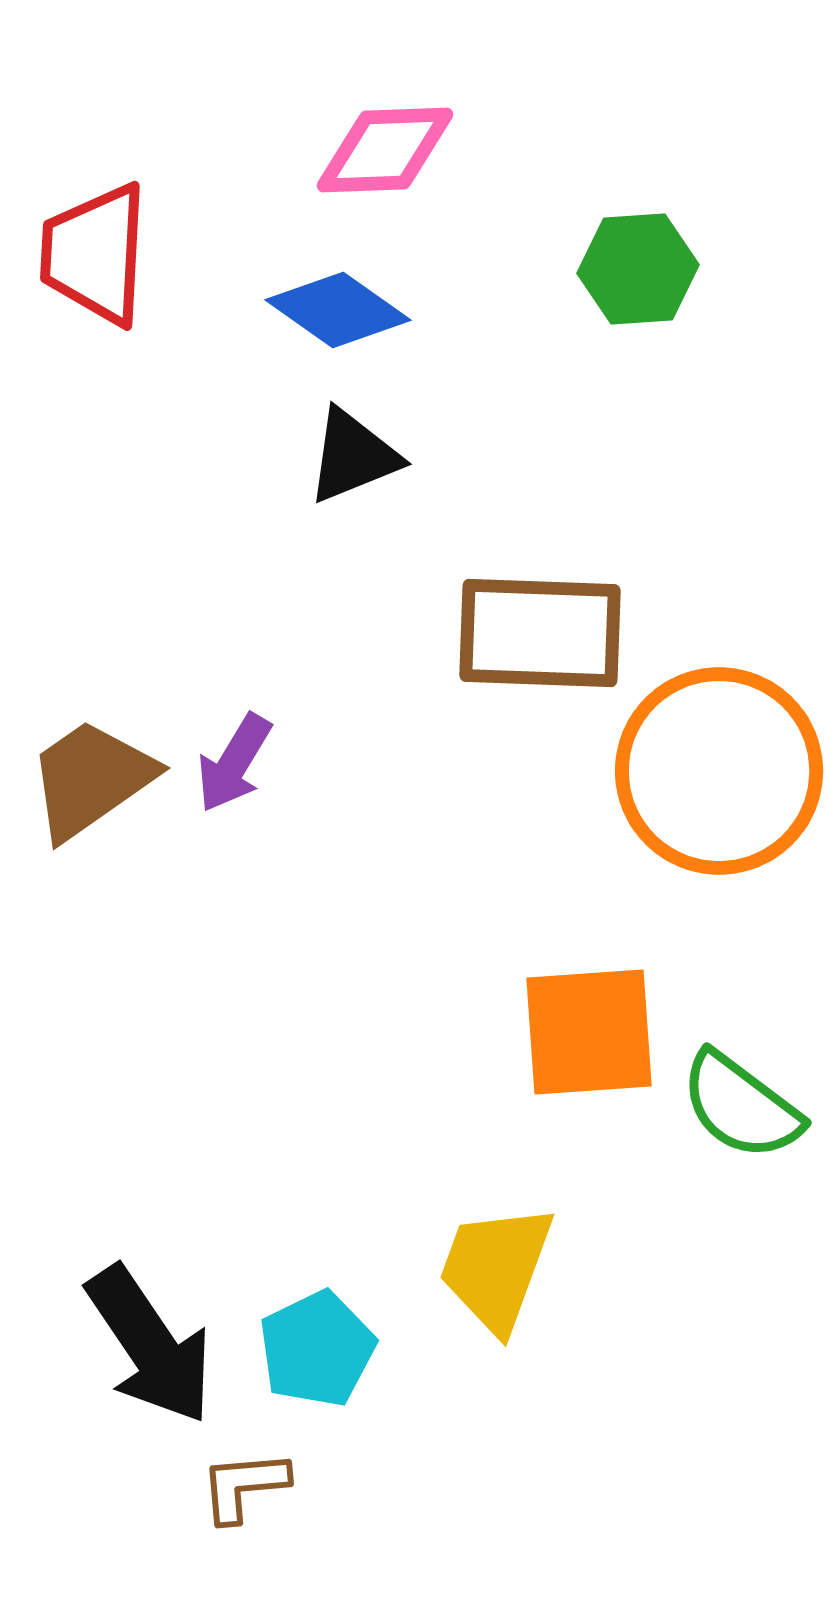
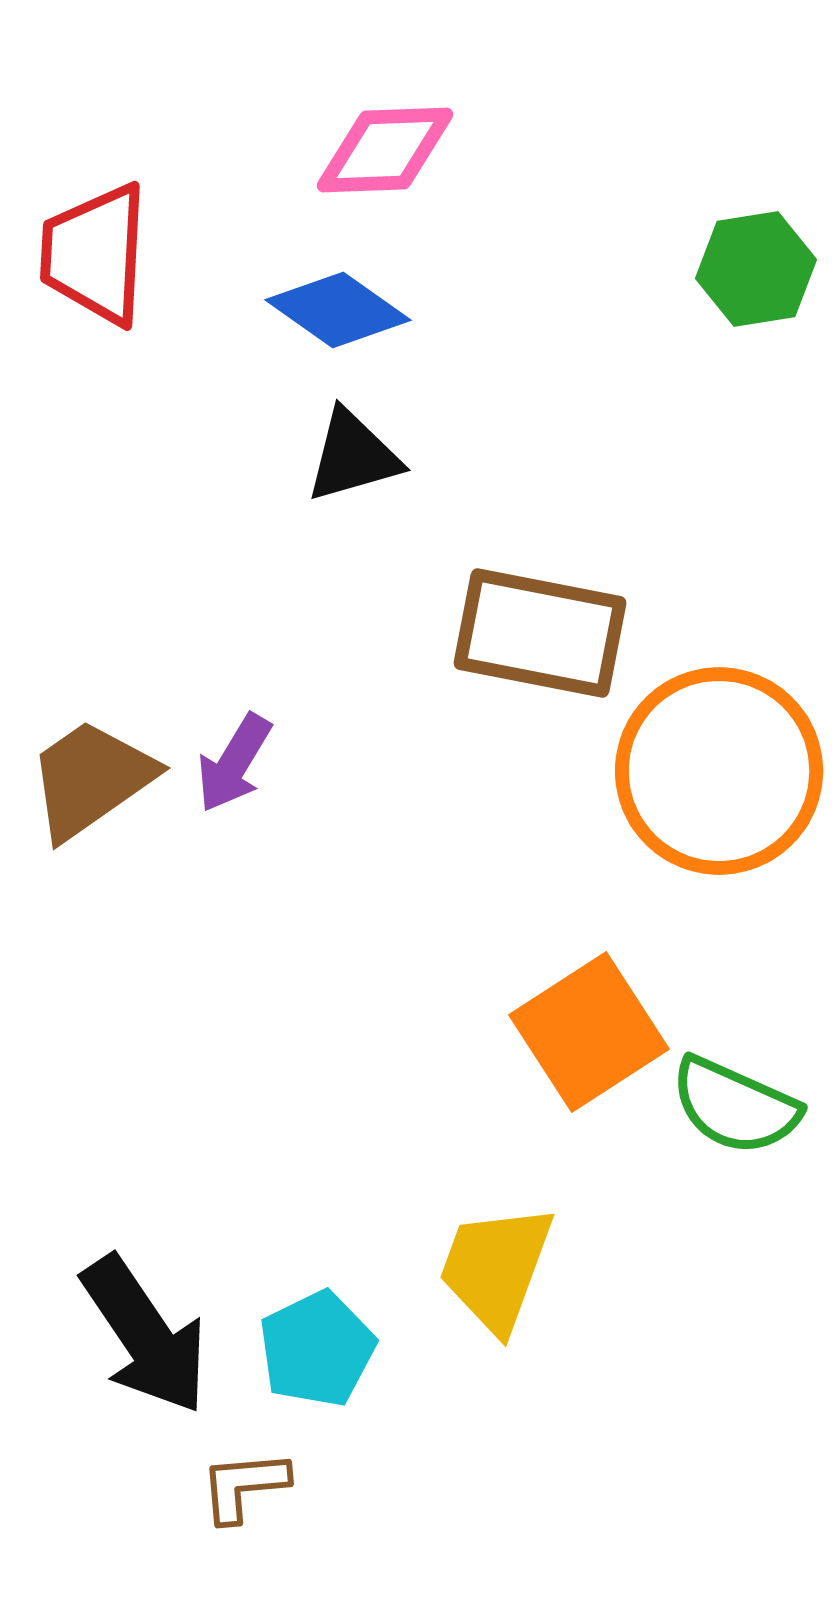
green hexagon: moved 118 px right; rotated 5 degrees counterclockwise
black triangle: rotated 6 degrees clockwise
brown rectangle: rotated 9 degrees clockwise
orange square: rotated 29 degrees counterclockwise
green semicircle: moved 6 px left; rotated 13 degrees counterclockwise
black arrow: moved 5 px left, 10 px up
